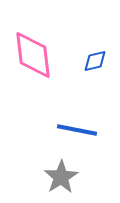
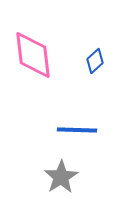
blue diamond: rotated 30 degrees counterclockwise
blue line: rotated 9 degrees counterclockwise
